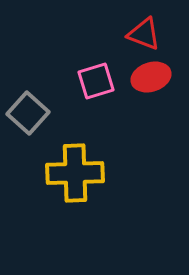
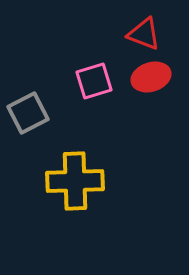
pink square: moved 2 px left
gray square: rotated 21 degrees clockwise
yellow cross: moved 8 px down
